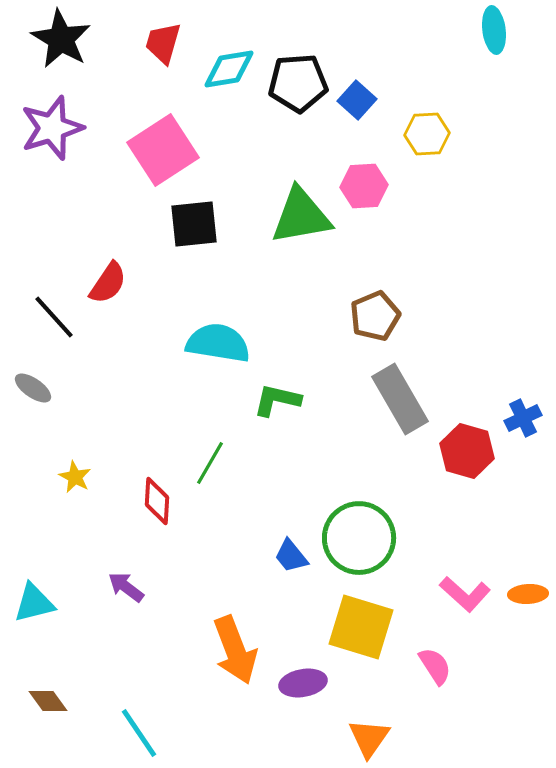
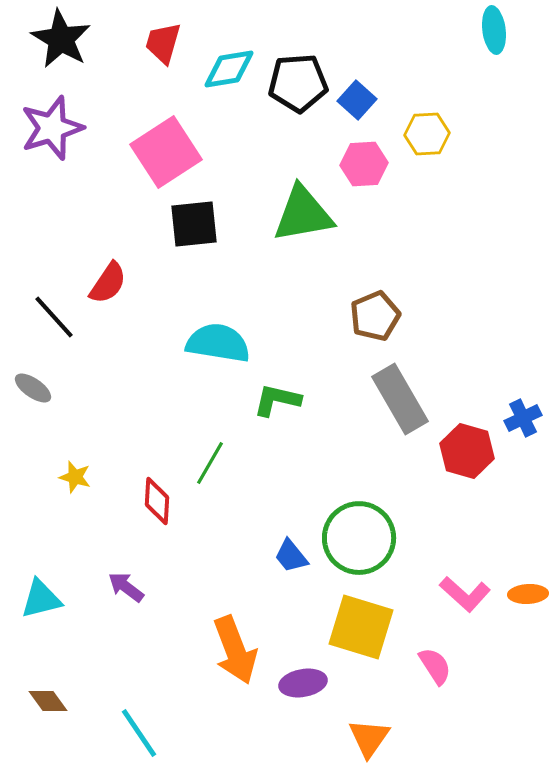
pink square: moved 3 px right, 2 px down
pink hexagon: moved 22 px up
green triangle: moved 2 px right, 2 px up
yellow star: rotated 12 degrees counterclockwise
cyan triangle: moved 7 px right, 4 px up
